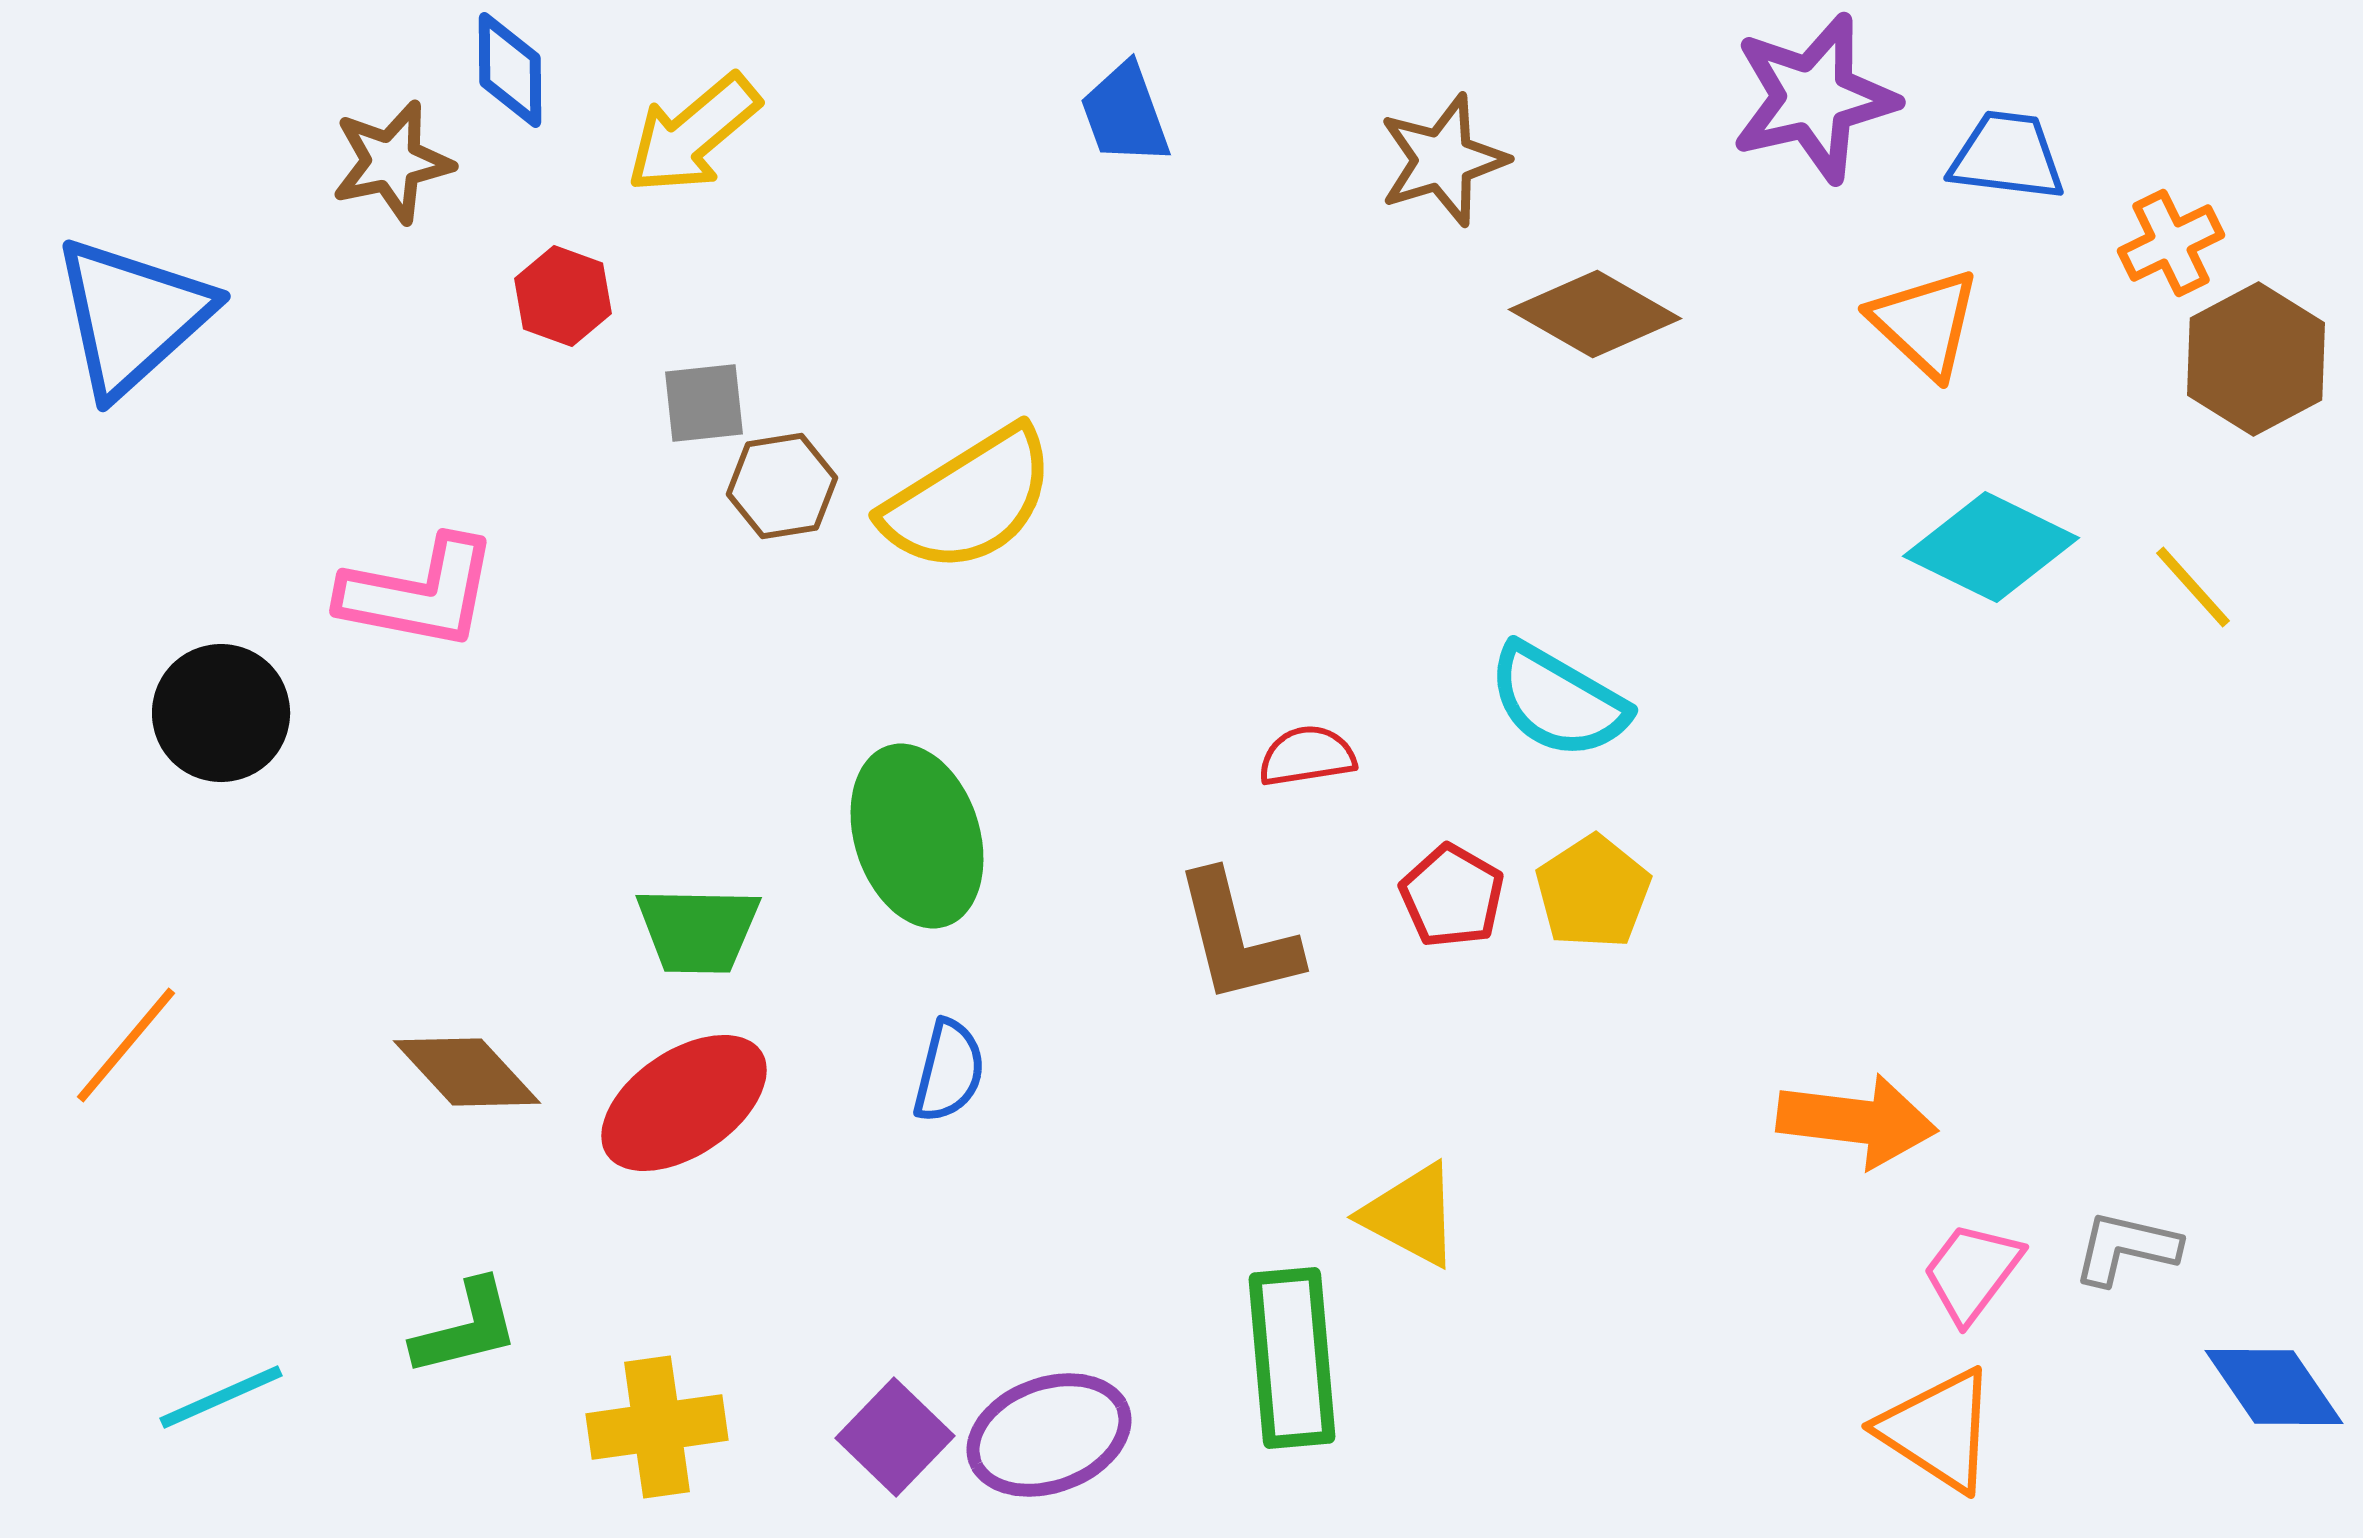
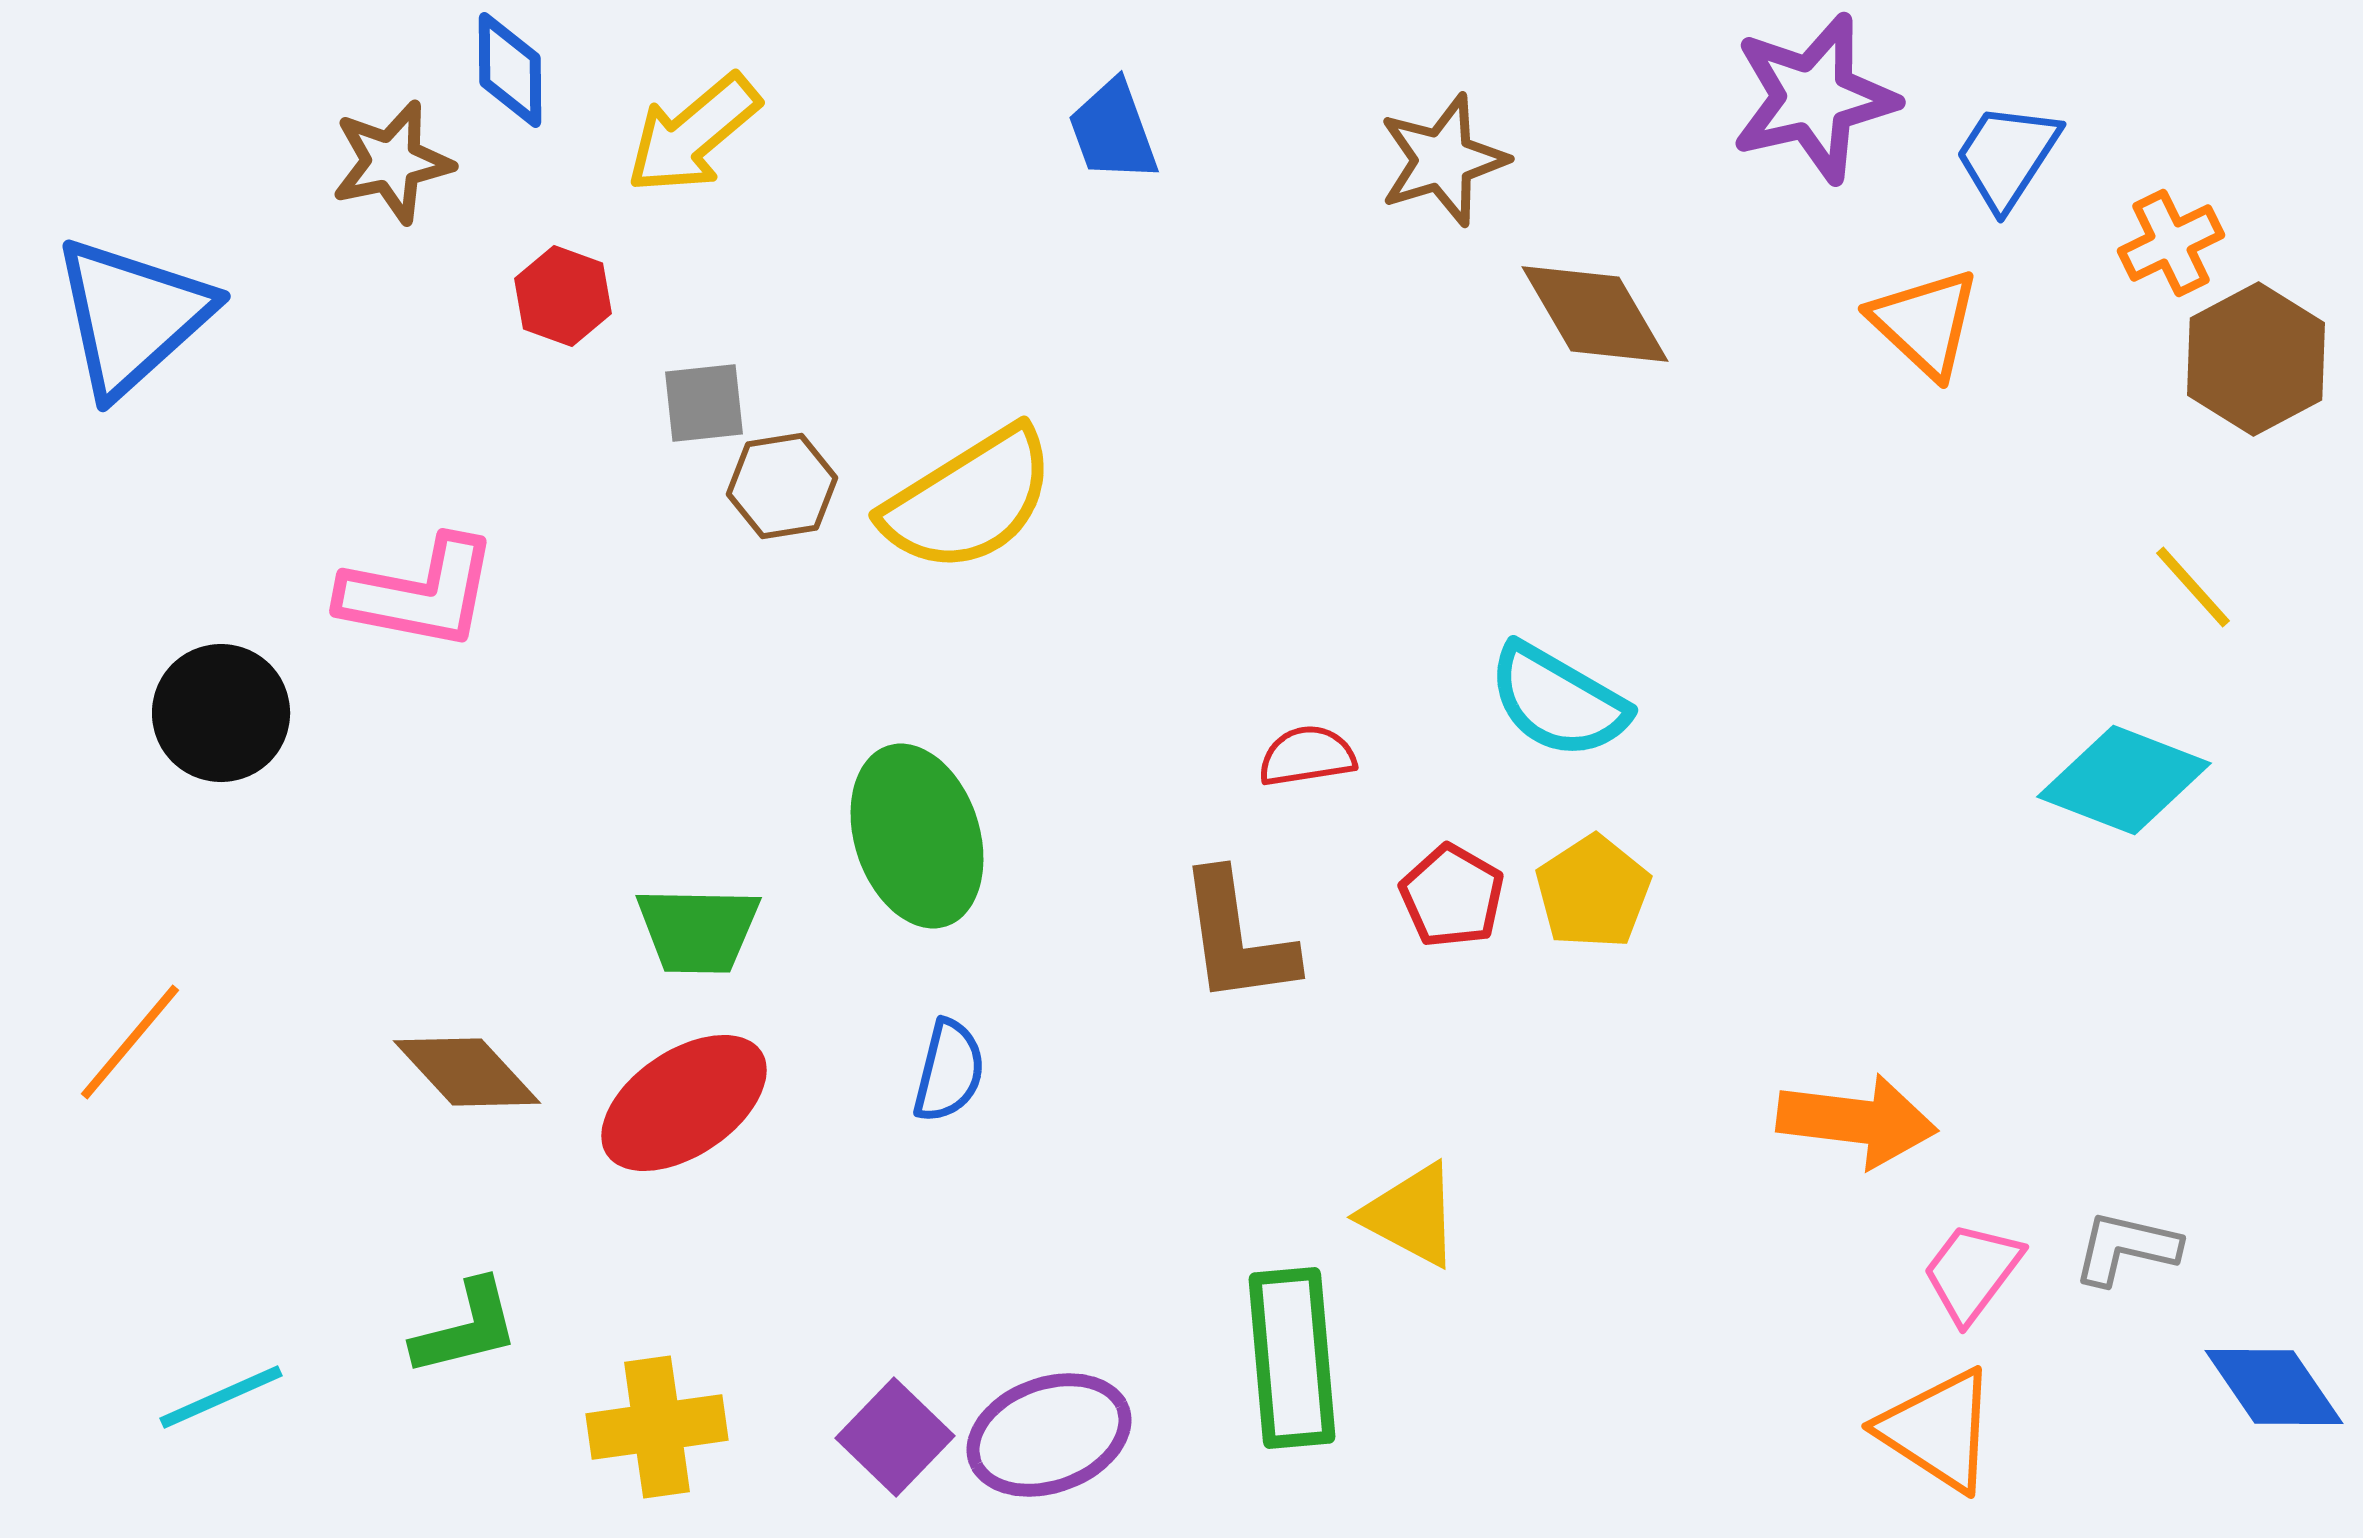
blue trapezoid at (1125, 114): moved 12 px left, 17 px down
blue trapezoid at (2007, 156): rotated 64 degrees counterclockwise
brown diamond at (1595, 314): rotated 30 degrees clockwise
cyan diamond at (1991, 547): moved 133 px right, 233 px down; rotated 5 degrees counterclockwise
brown L-shape at (1237, 938): rotated 6 degrees clockwise
orange line at (126, 1045): moved 4 px right, 3 px up
